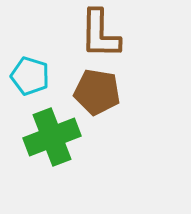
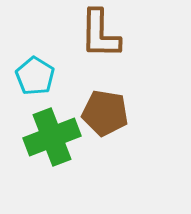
cyan pentagon: moved 5 px right; rotated 15 degrees clockwise
brown pentagon: moved 8 px right, 21 px down
